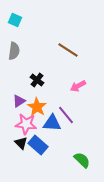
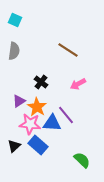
black cross: moved 4 px right, 2 px down
pink arrow: moved 2 px up
pink star: moved 4 px right
black triangle: moved 7 px left, 3 px down; rotated 32 degrees clockwise
